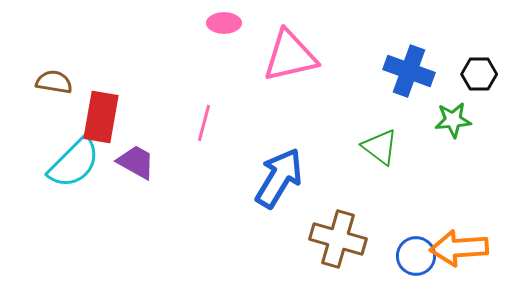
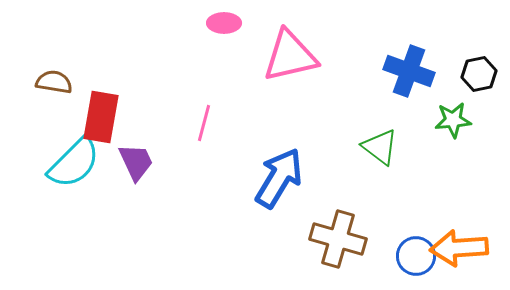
black hexagon: rotated 12 degrees counterclockwise
purple trapezoid: rotated 36 degrees clockwise
